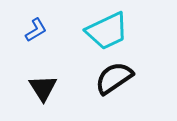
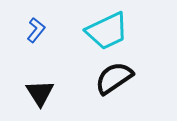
blue L-shape: rotated 20 degrees counterclockwise
black triangle: moved 3 px left, 5 px down
